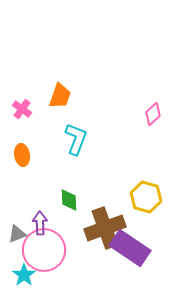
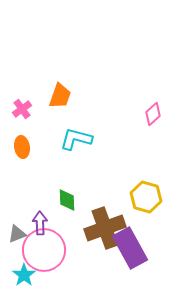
pink cross: rotated 18 degrees clockwise
cyan L-shape: rotated 96 degrees counterclockwise
orange ellipse: moved 8 px up
green diamond: moved 2 px left
purple rectangle: rotated 27 degrees clockwise
